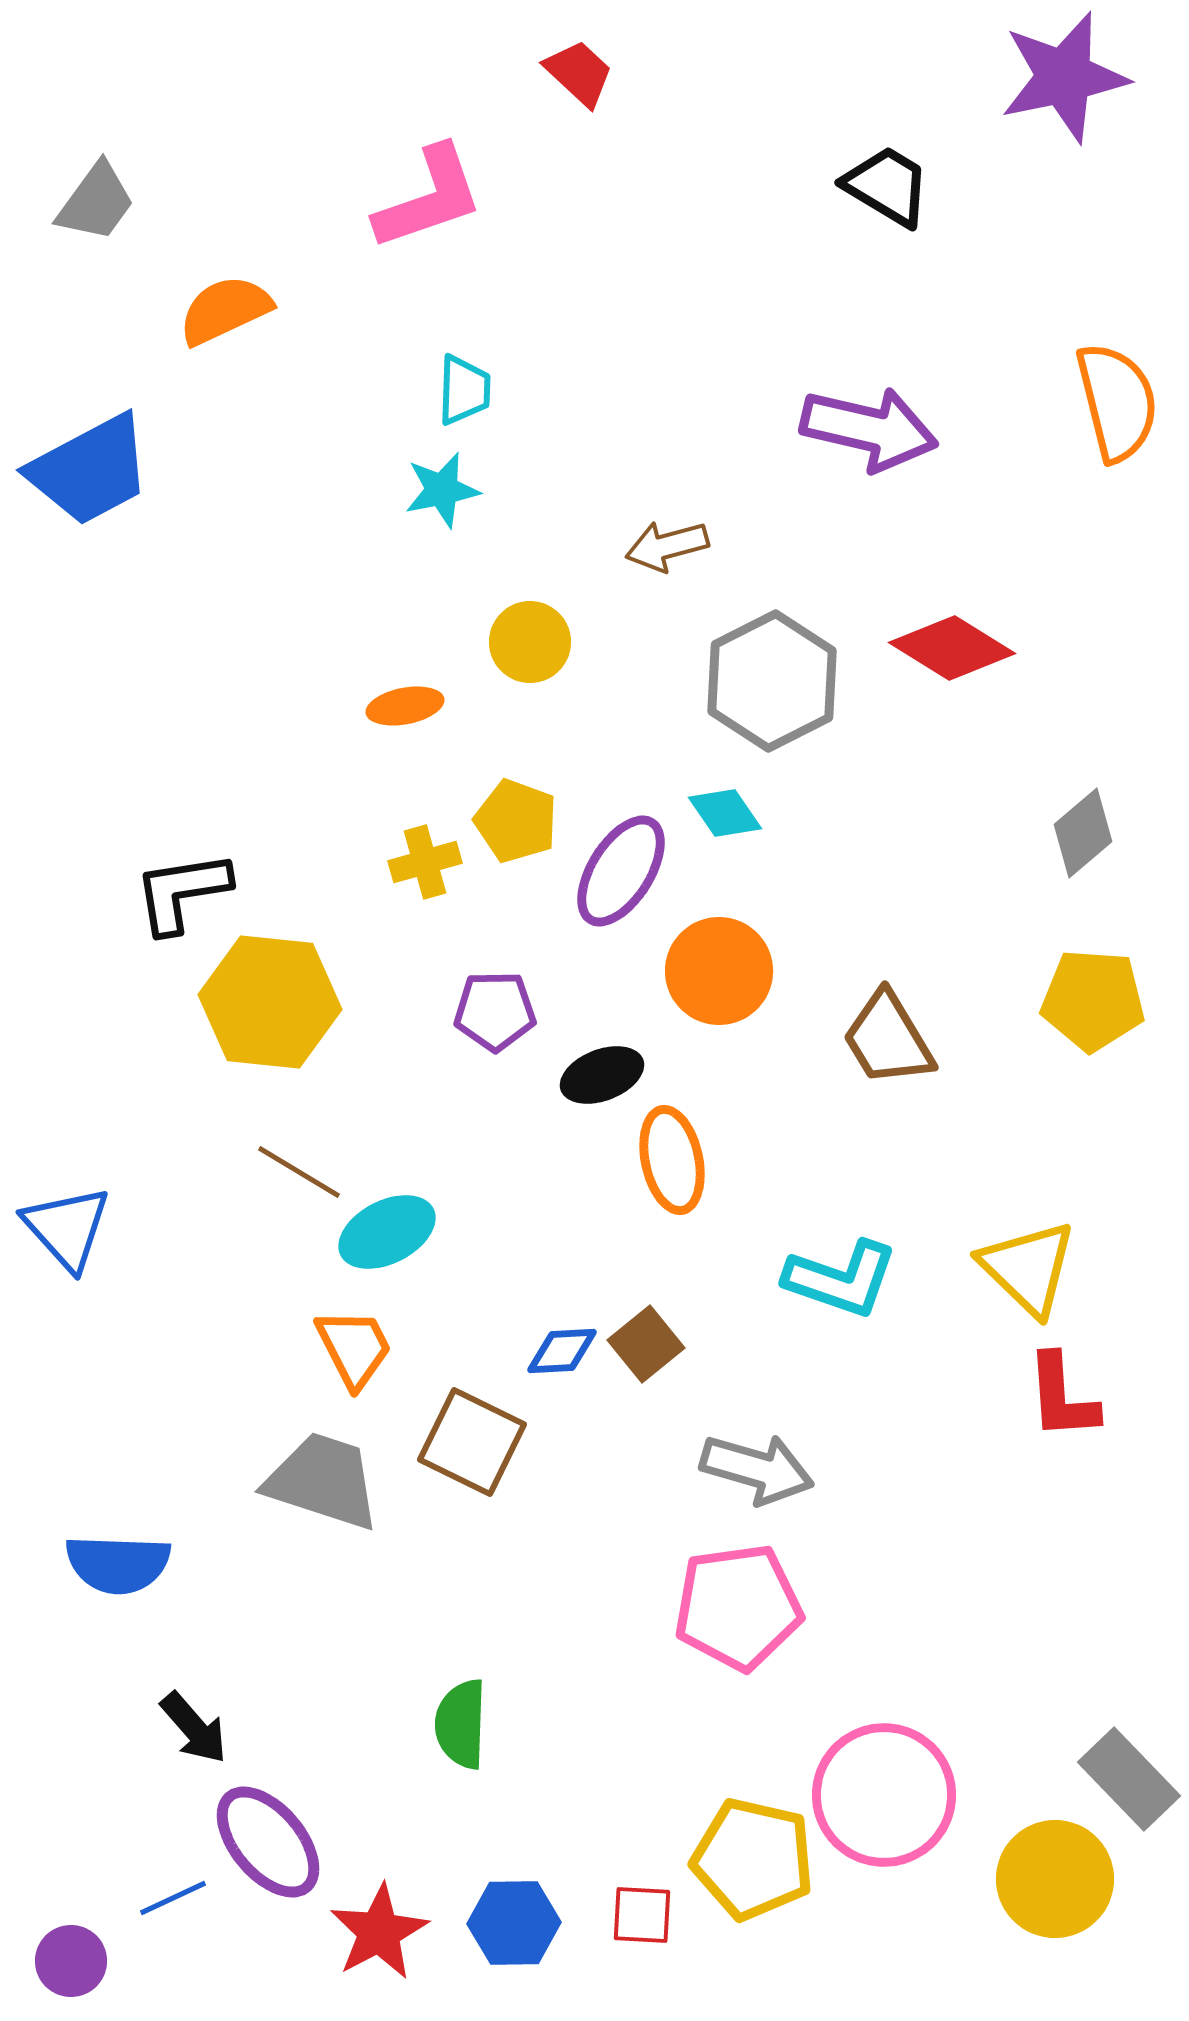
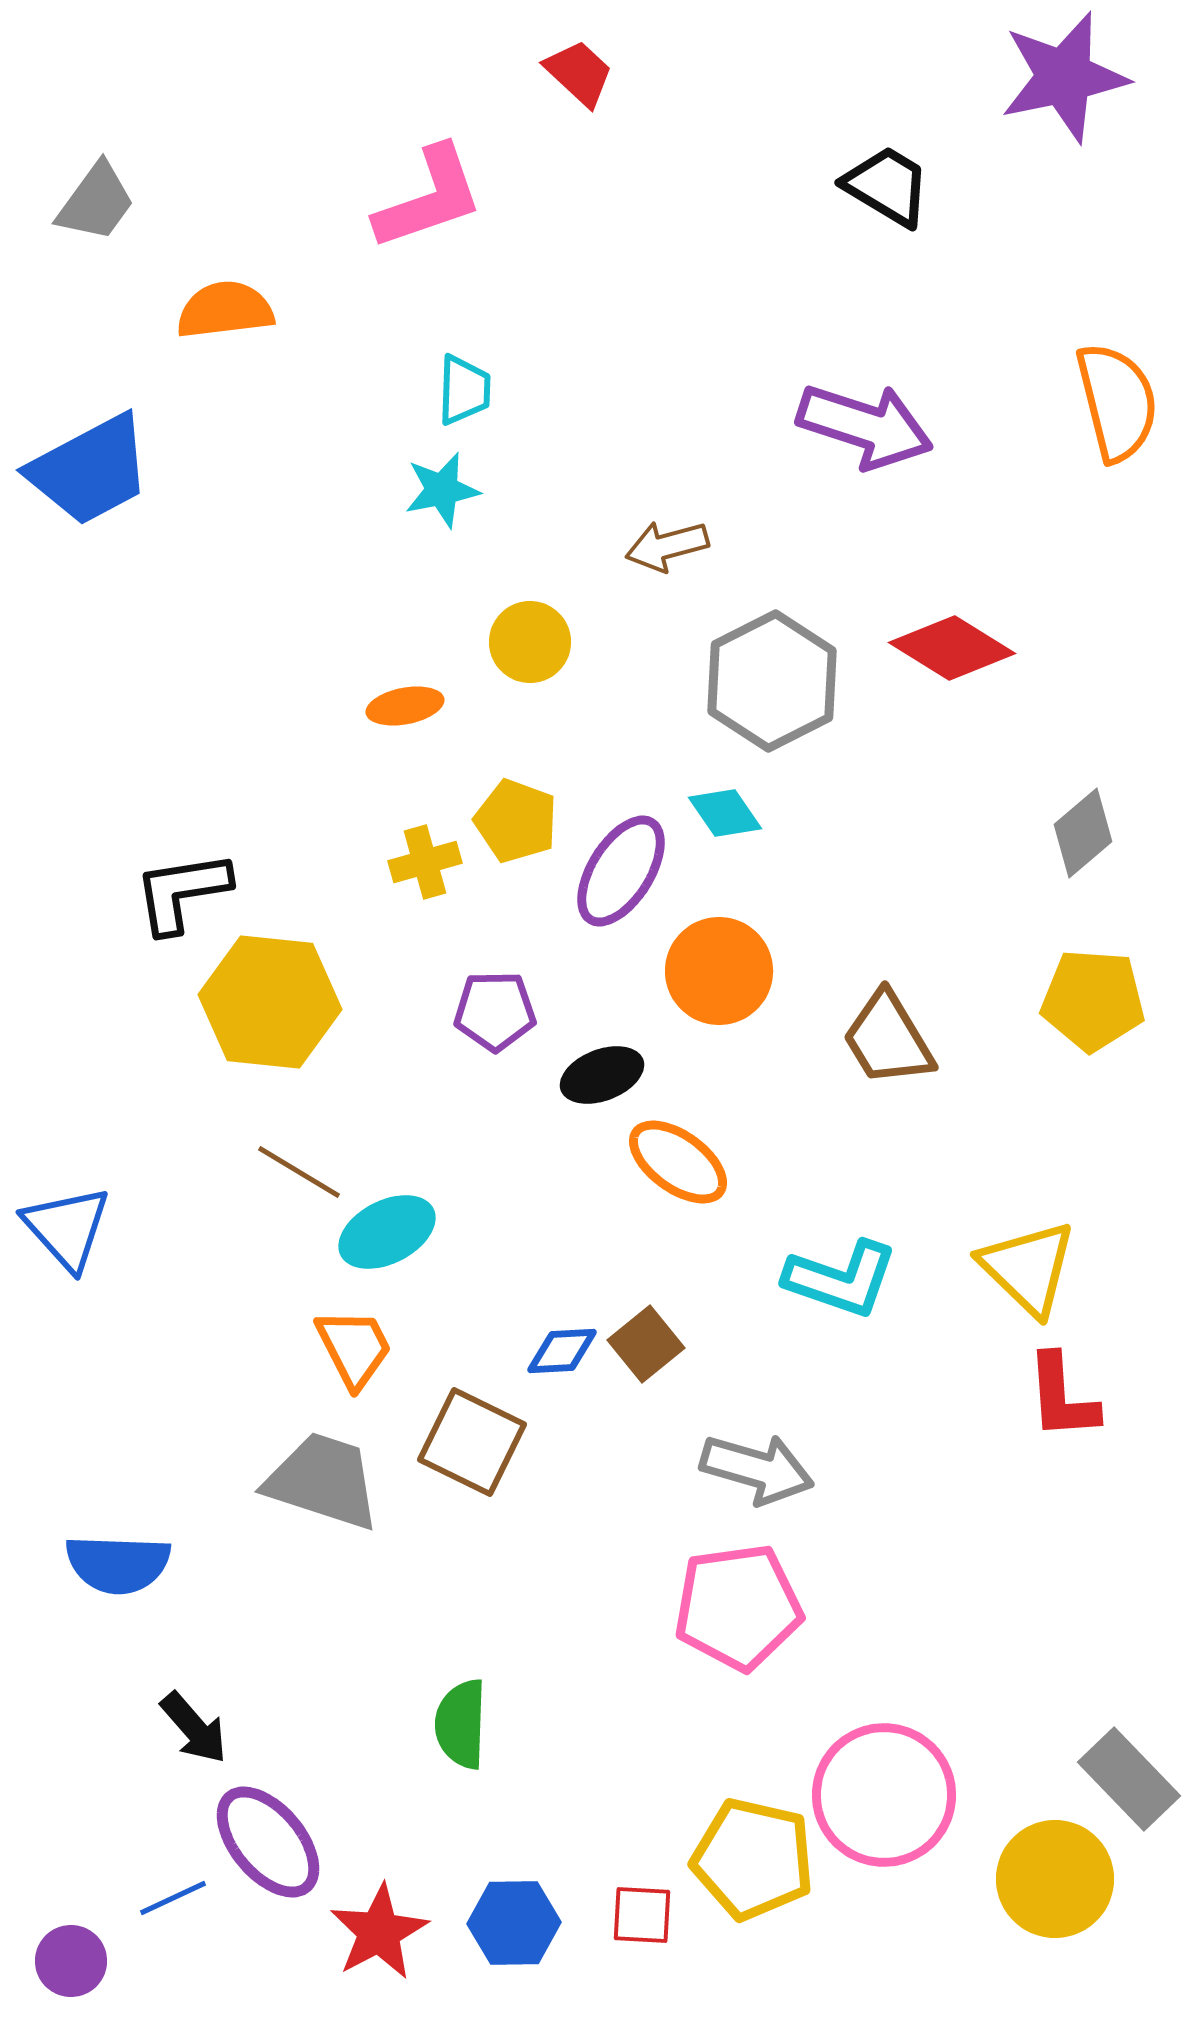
orange semicircle at (225, 310): rotated 18 degrees clockwise
purple arrow at (869, 429): moved 4 px left, 3 px up; rotated 5 degrees clockwise
orange ellipse at (672, 1160): moved 6 px right, 2 px down; rotated 42 degrees counterclockwise
